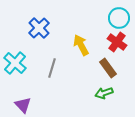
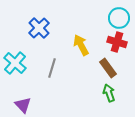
red cross: rotated 18 degrees counterclockwise
green arrow: moved 5 px right; rotated 90 degrees clockwise
